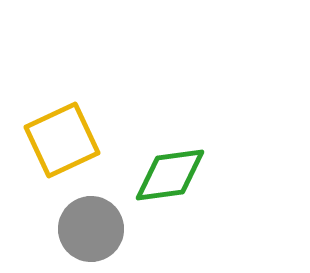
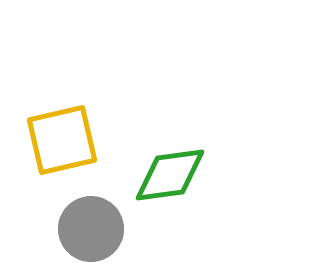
yellow square: rotated 12 degrees clockwise
